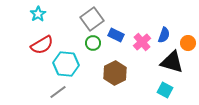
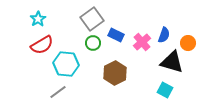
cyan star: moved 5 px down
